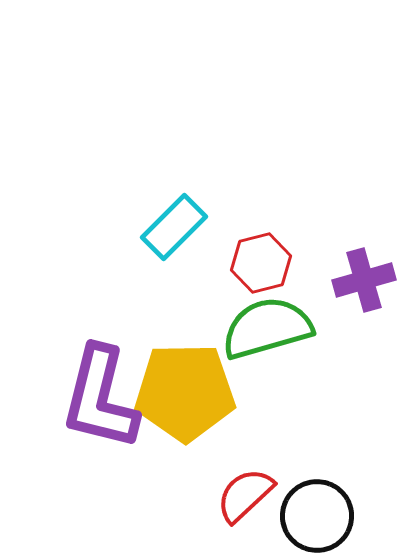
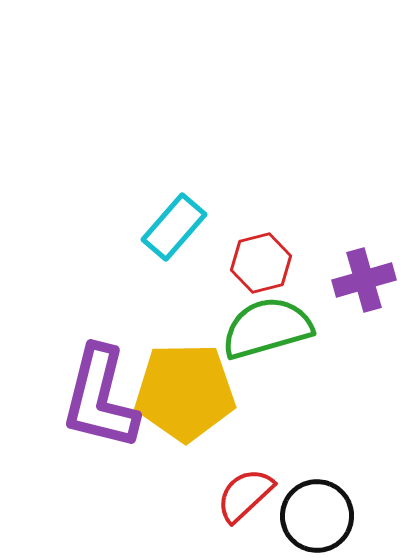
cyan rectangle: rotated 4 degrees counterclockwise
